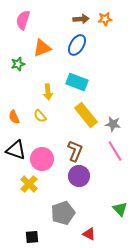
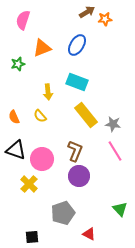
brown arrow: moved 6 px right, 7 px up; rotated 28 degrees counterclockwise
